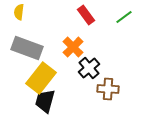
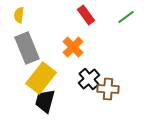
yellow semicircle: moved 3 px down
green line: moved 2 px right
gray rectangle: rotated 48 degrees clockwise
black cross: moved 11 px down
